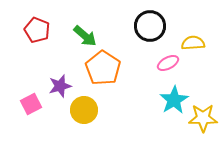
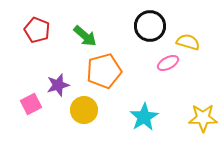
yellow semicircle: moved 5 px left, 1 px up; rotated 20 degrees clockwise
orange pentagon: moved 1 px right, 3 px down; rotated 24 degrees clockwise
purple star: moved 2 px left, 1 px up
cyan star: moved 30 px left, 17 px down
